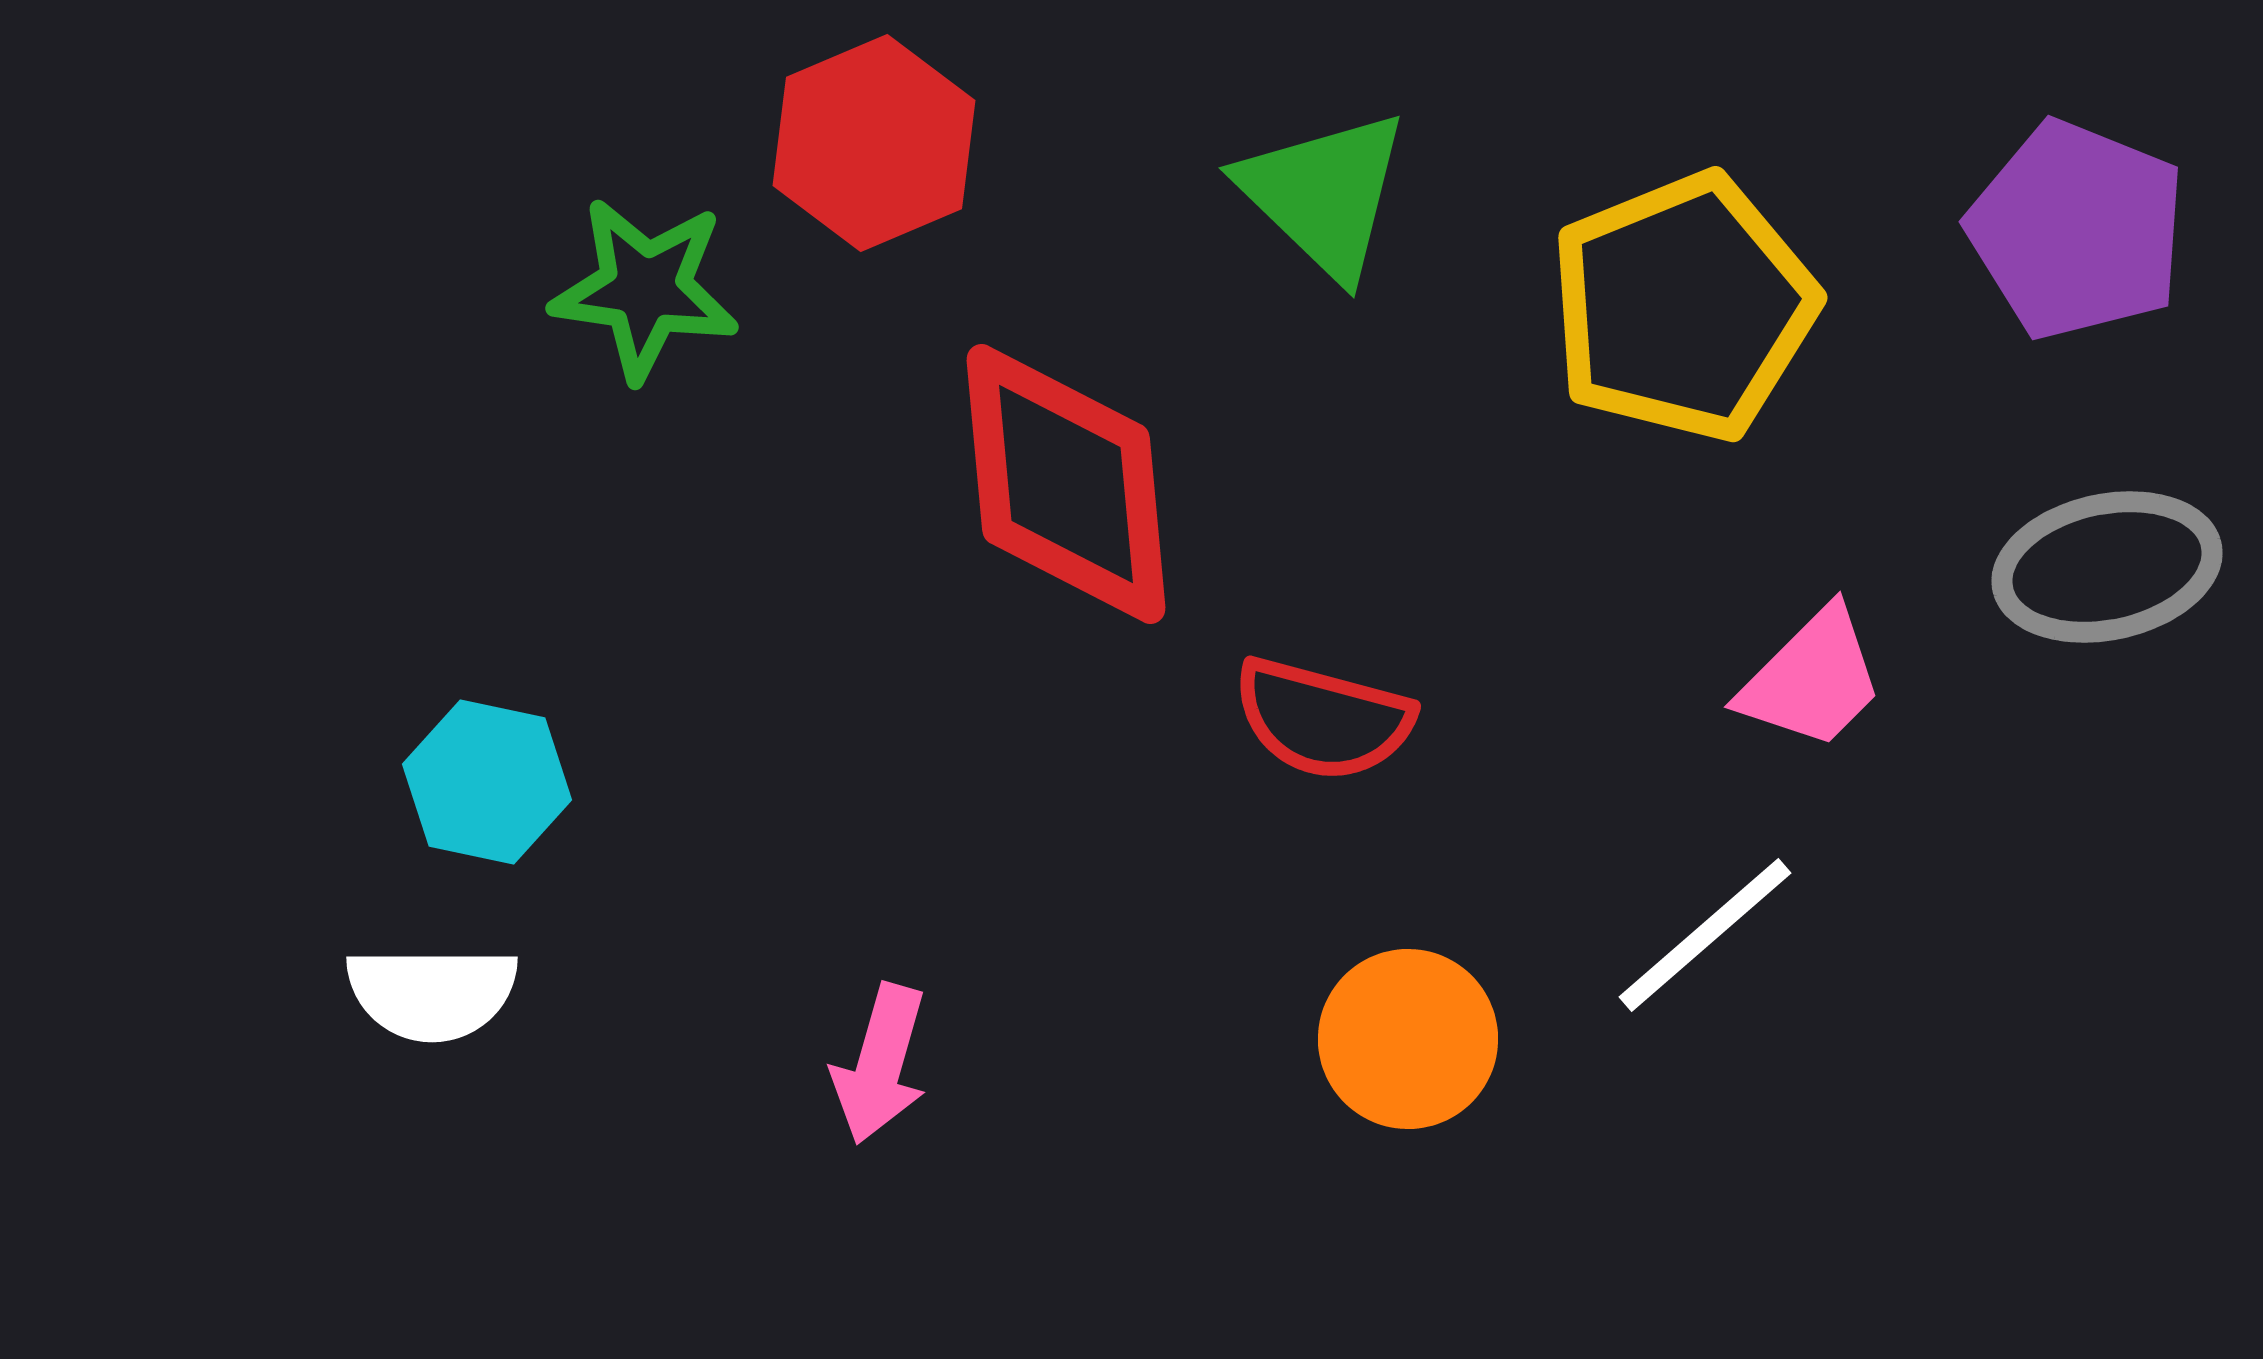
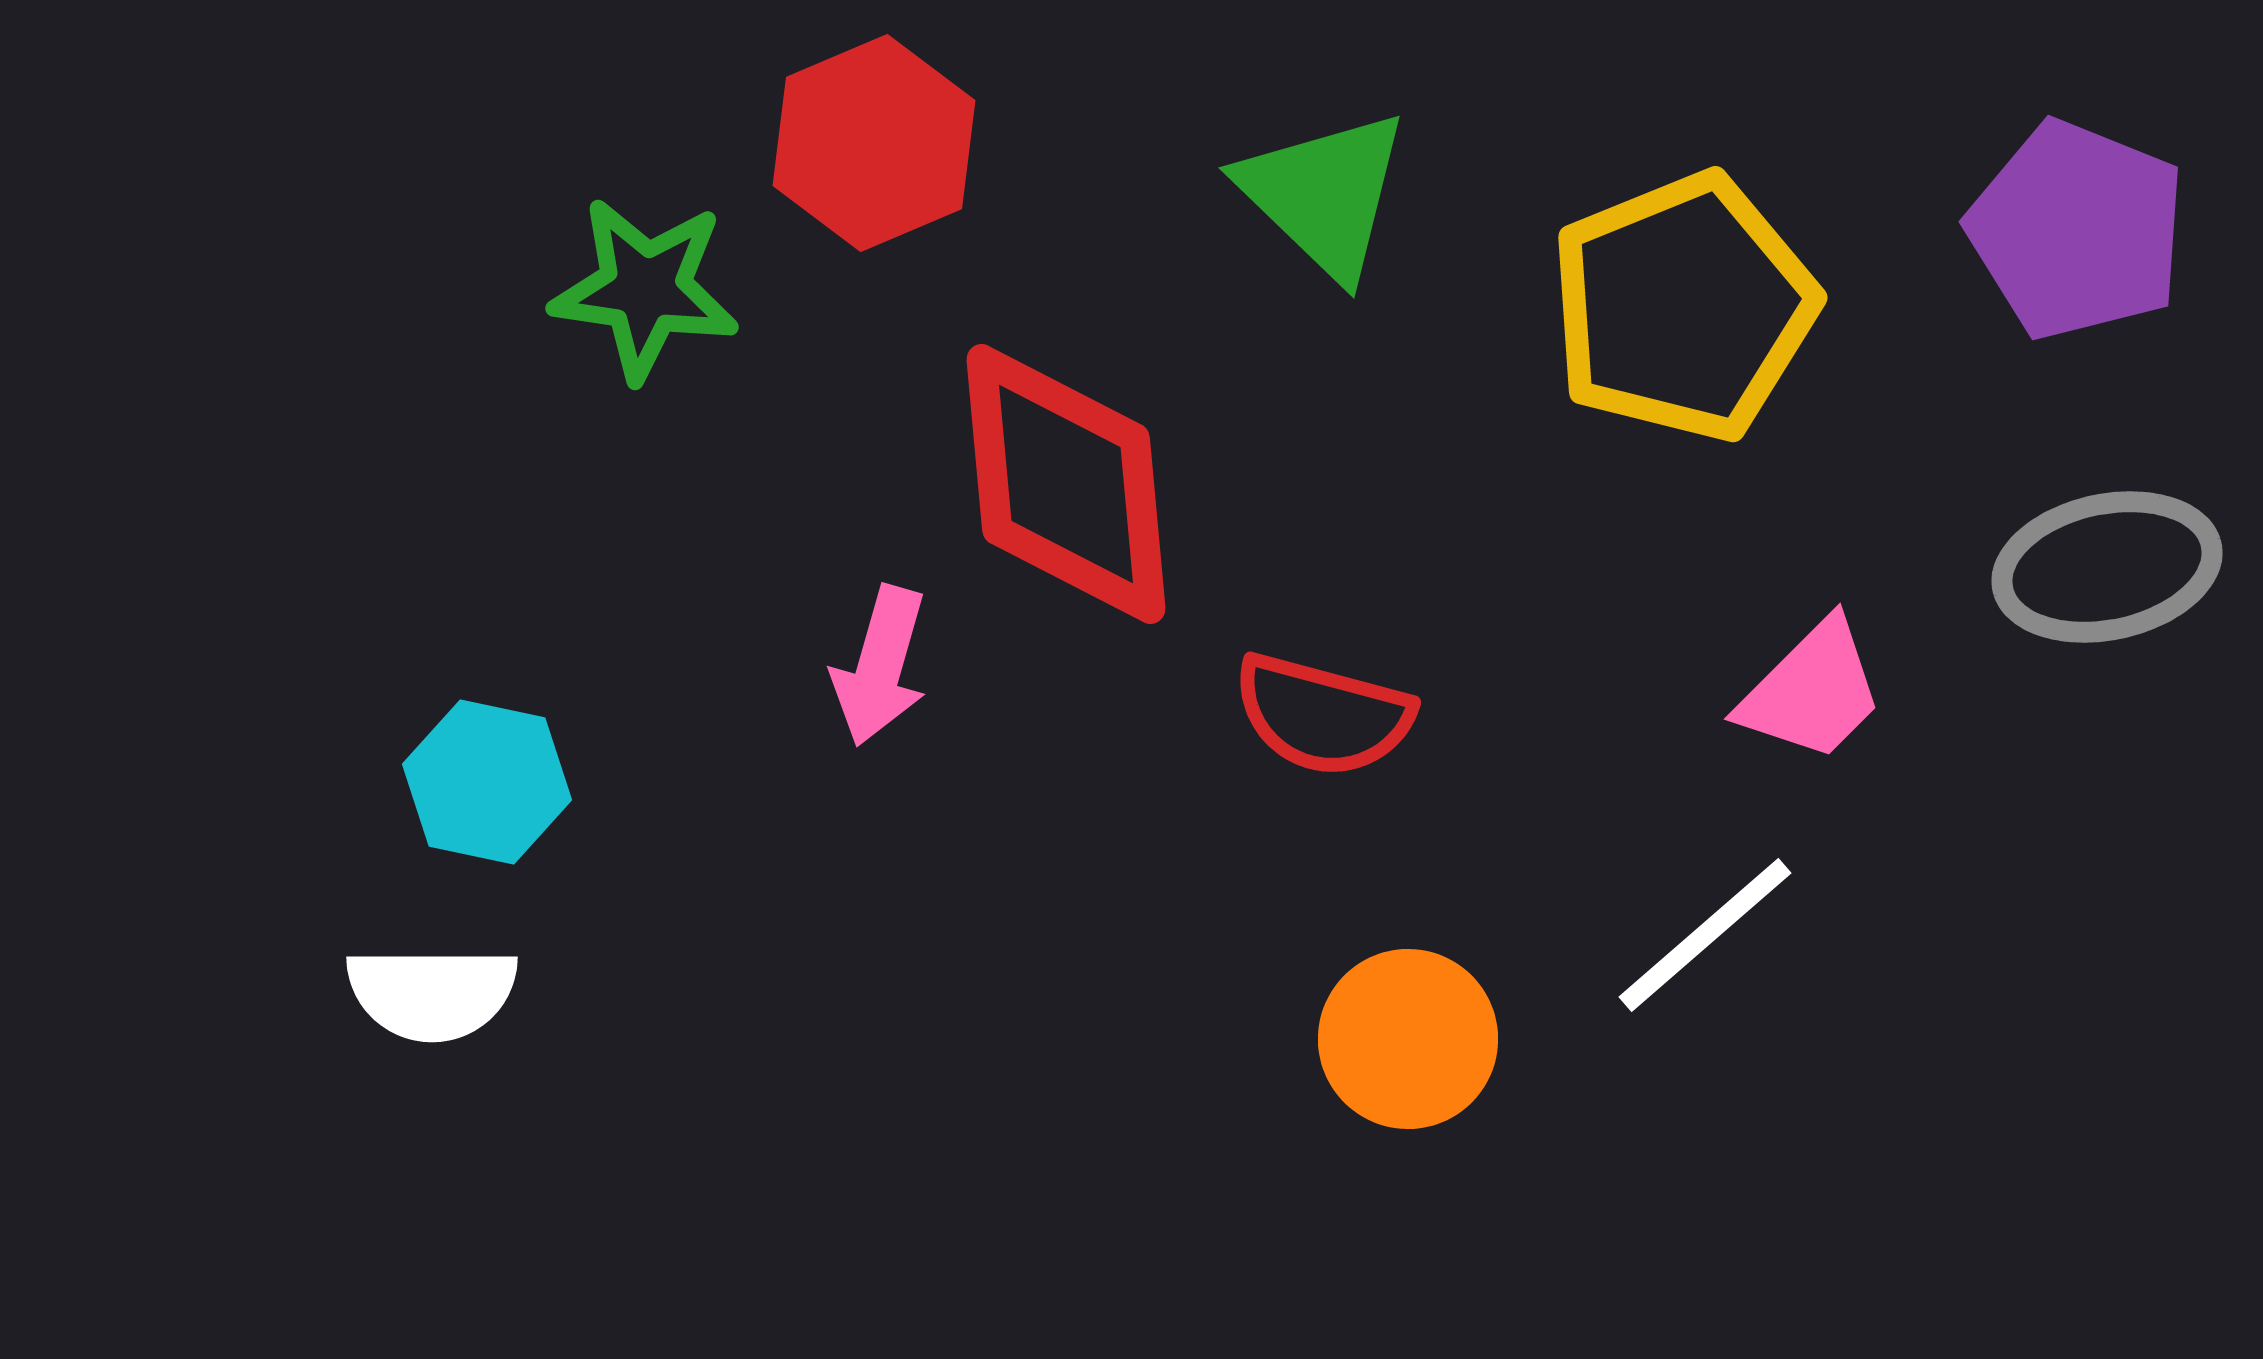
pink trapezoid: moved 12 px down
red semicircle: moved 4 px up
pink arrow: moved 398 px up
